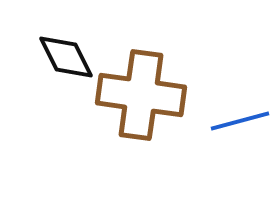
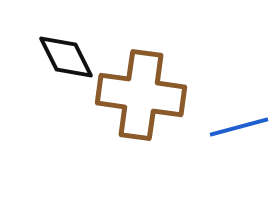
blue line: moved 1 px left, 6 px down
